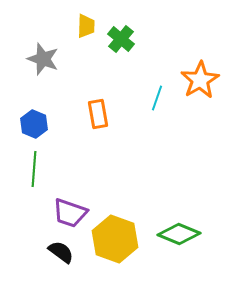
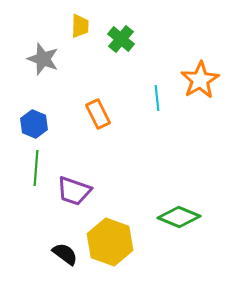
yellow trapezoid: moved 6 px left
cyan line: rotated 25 degrees counterclockwise
orange rectangle: rotated 16 degrees counterclockwise
green line: moved 2 px right, 1 px up
purple trapezoid: moved 4 px right, 22 px up
green diamond: moved 17 px up
yellow hexagon: moved 5 px left, 3 px down
black semicircle: moved 4 px right, 2 px down
